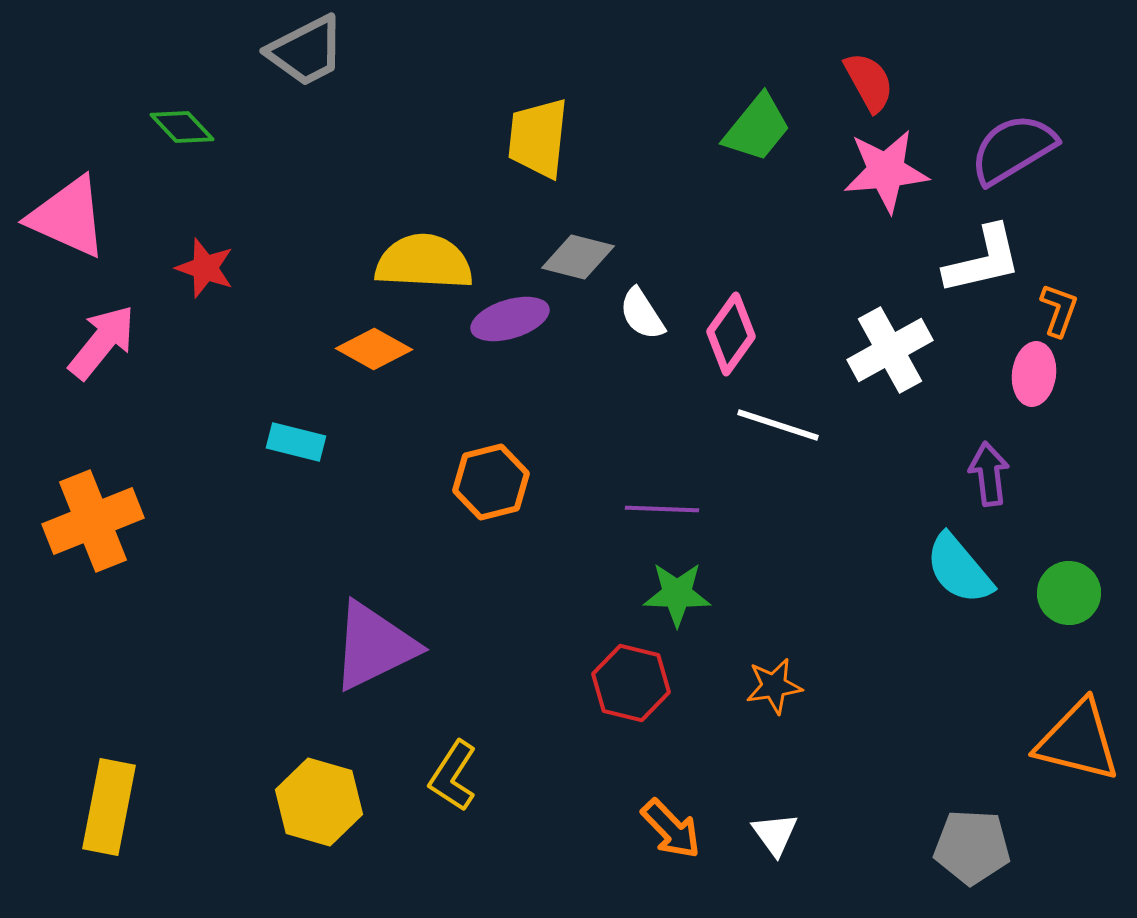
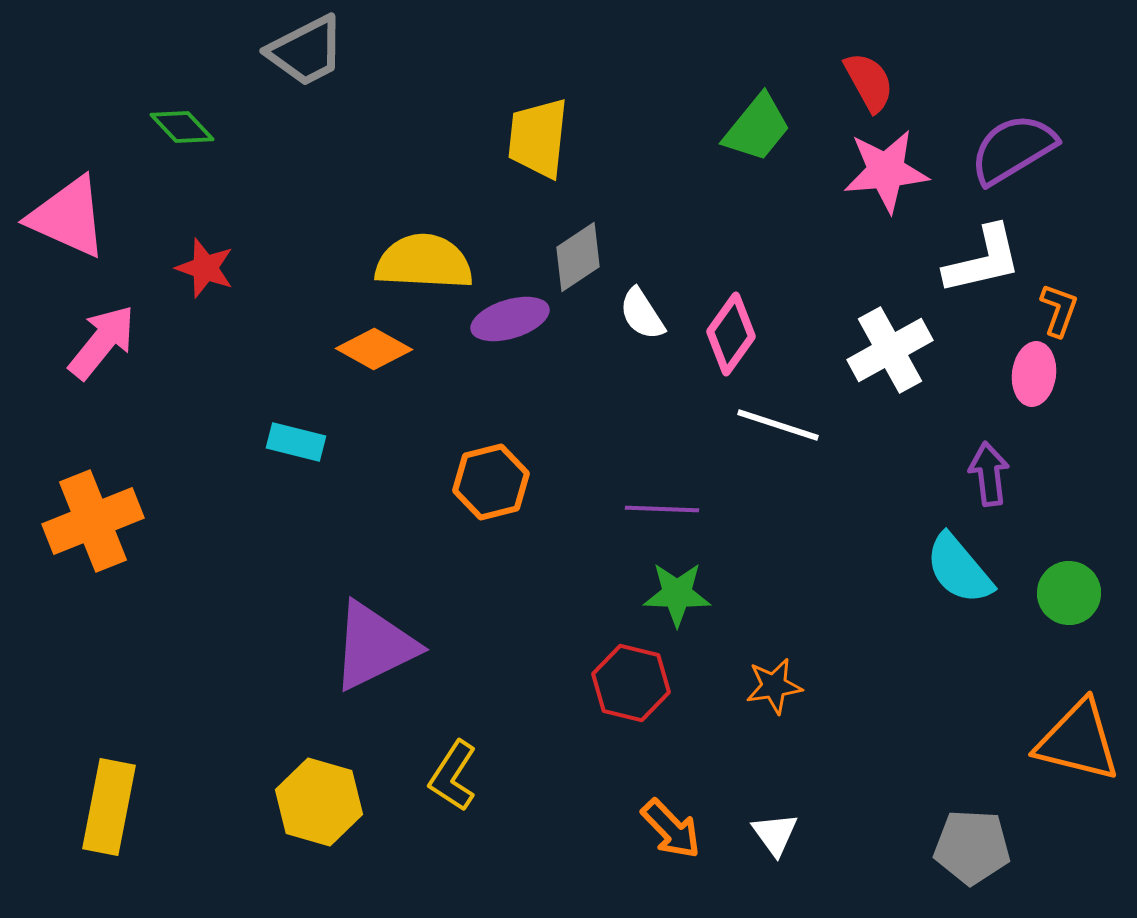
gray diamond: rotated 48 degrees counterclockwise
